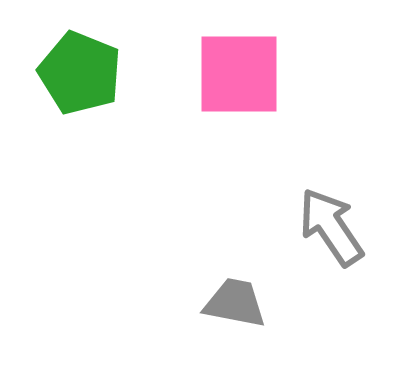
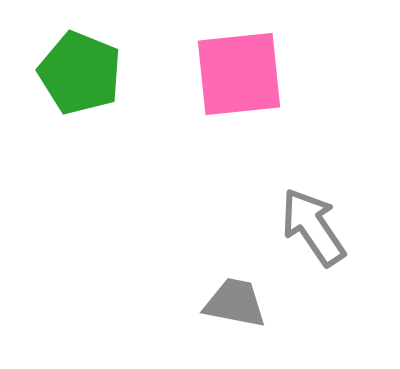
pink square: rotated 6 degrees counterclockwise
gray arrow: moved 18 px left
